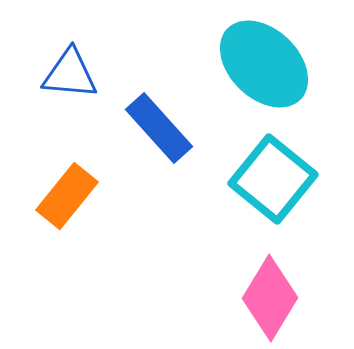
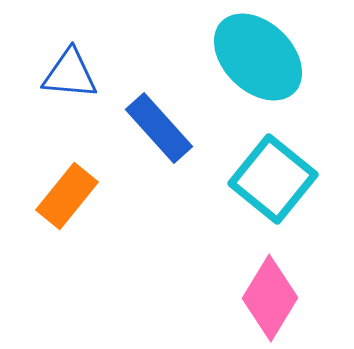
cyan ellipse: moved 6 px left, 7 px up
